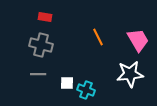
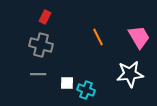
red rectangle: rotated 72 degrees counterclockwise
pink trapezoid: moved 1 px right, 3 px up
